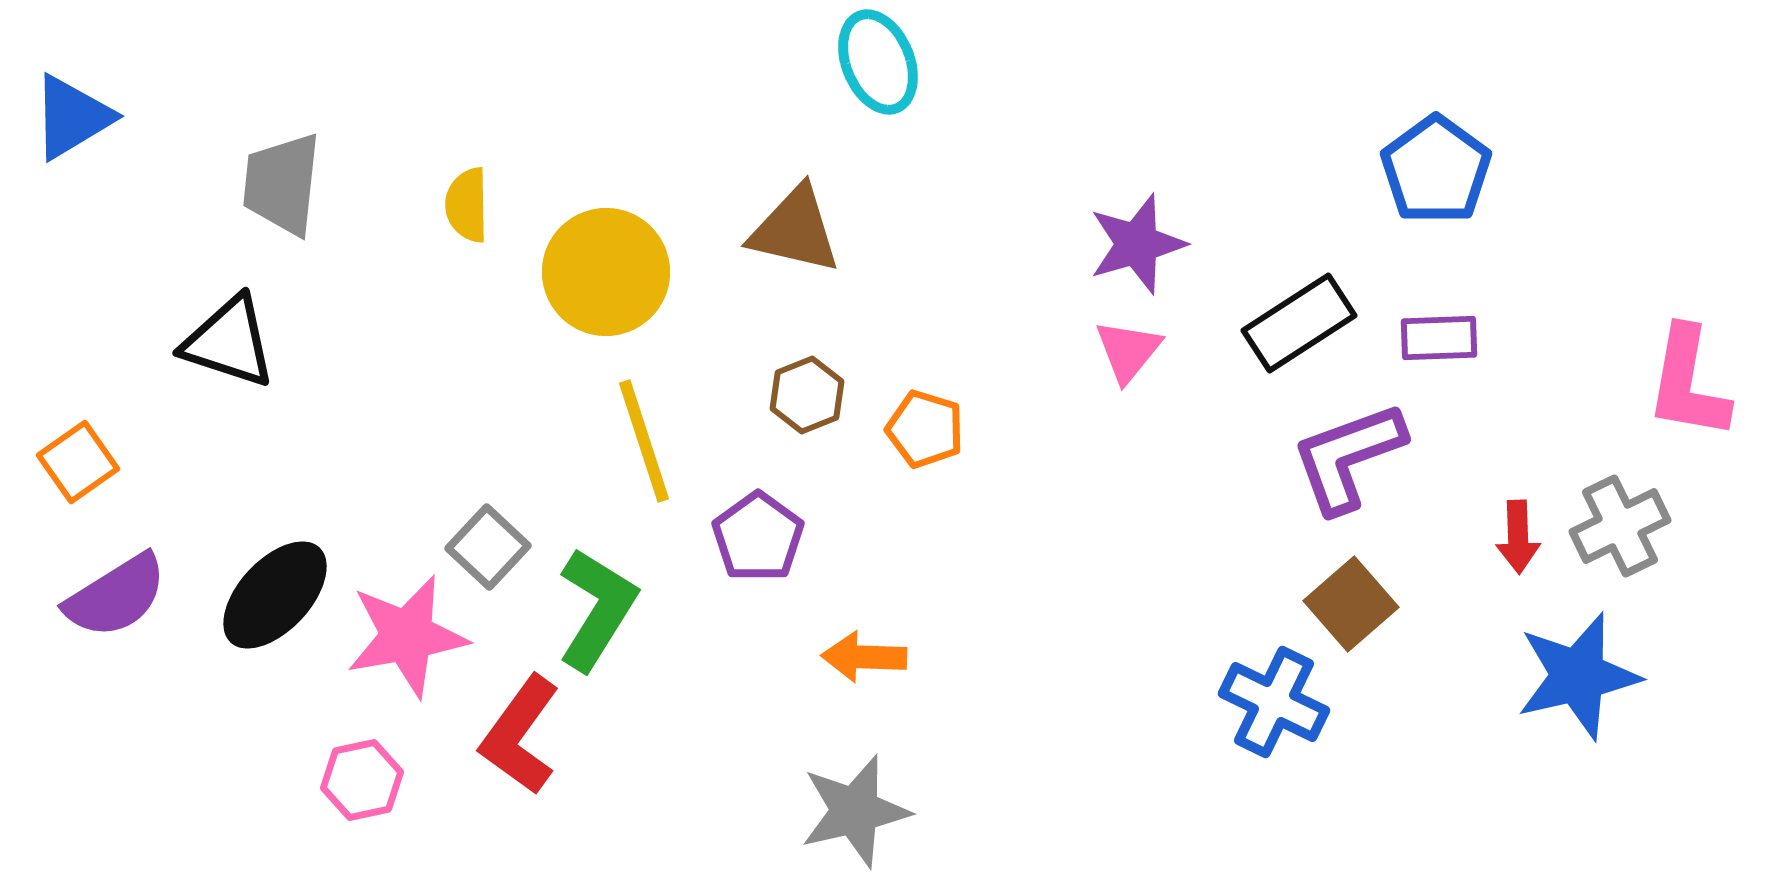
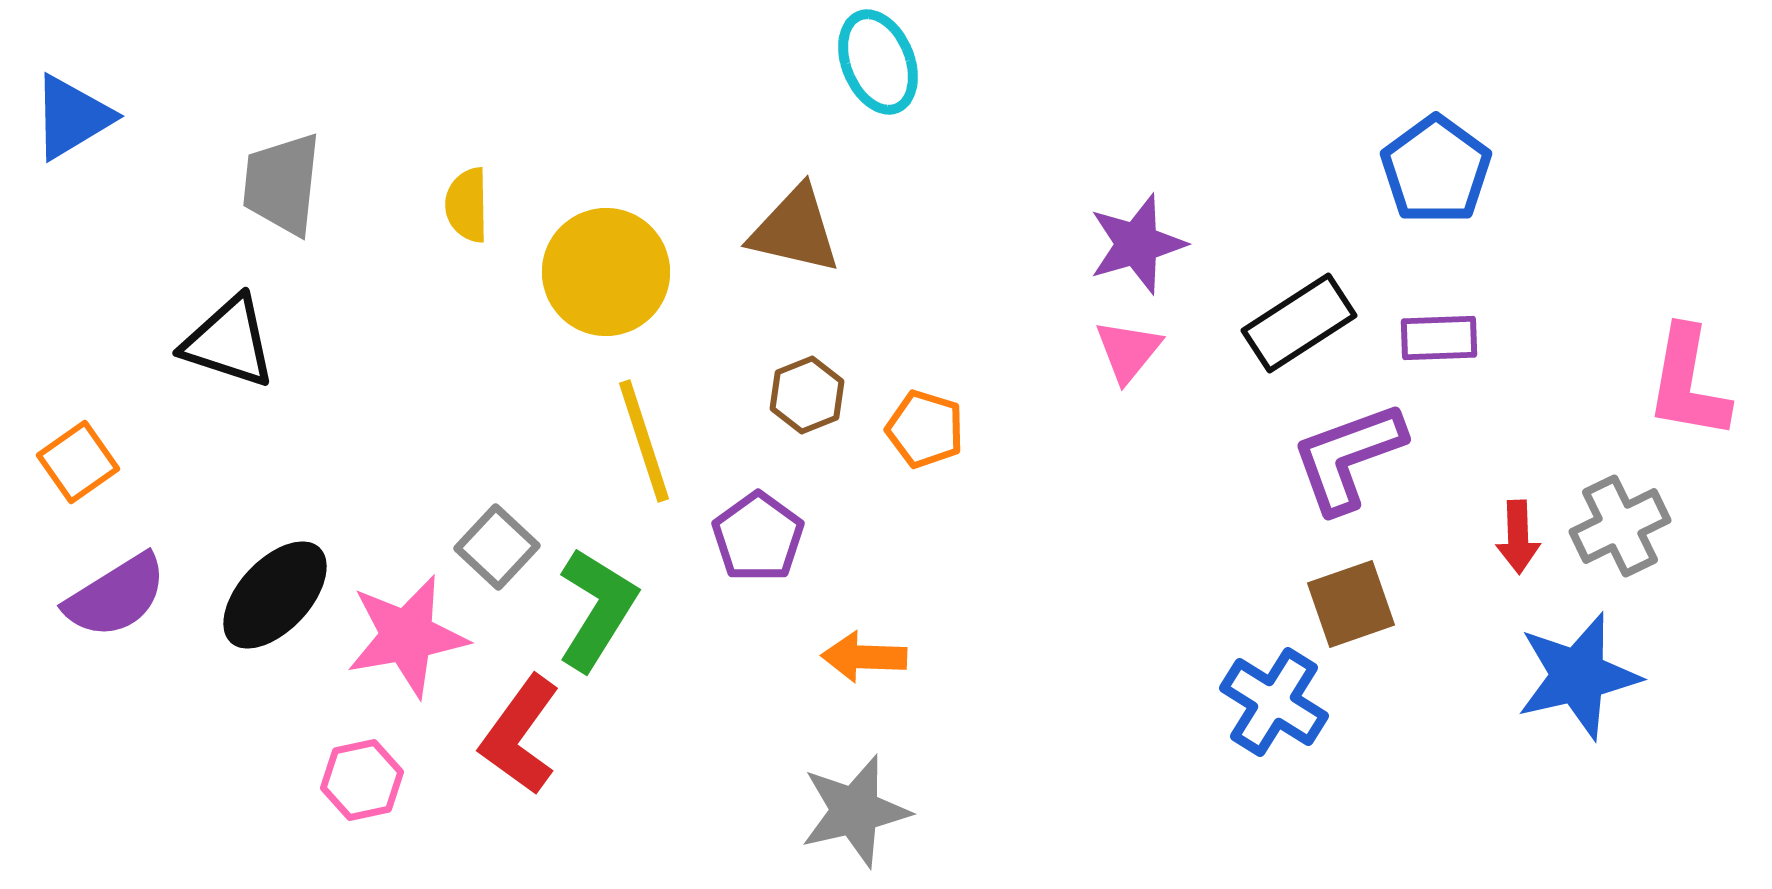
gray square: moved 9 px right
brown square: rotated 22 degrees clockwise
blue cross: rotated 6 degrees clockwise
